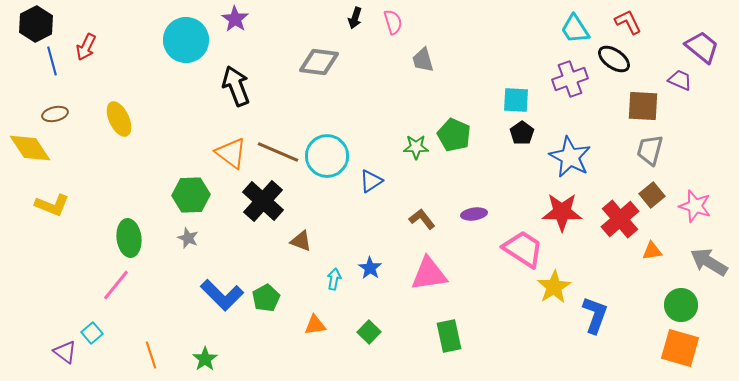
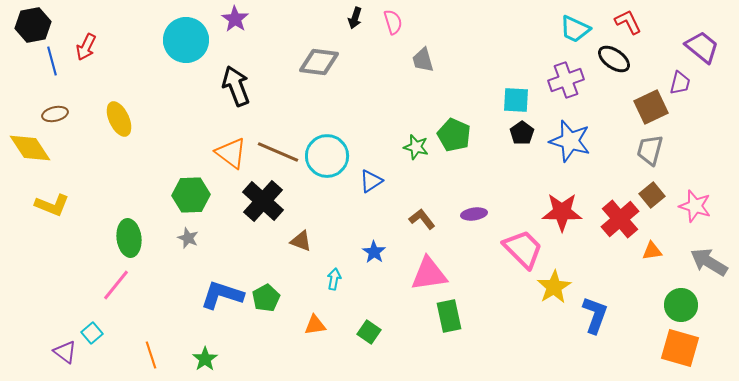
black hexagon at (36, 24): moved 3 px left, 1 px down; rotated 16 degrees clockwise
cyan trapezoid at (575, 29): rotated 32 degrees counterclockwise
purple cross at (570, 79): moved 4 px left, 1 px down
purple trapezoid at (680, 80): moved 3 px down; rotated 80 degrees clockwise
brown square at (643, 106): moved 8 px right, 1 px down; rotated 28 degrees counterclockwise
green star at (416, 147): rotated 15 degrees clockwise
blue star at (570, 157): moved 16 px up; rotated 12 degrees counterclockwise
pink trapezoid at (523, 249): rotated 12 degrees clockwise
blue star at (370, 268): moved 4 px right, 16 px up
blue L-shape at (222, 295): rotated 153 degrees clockwise
green square at (369, 332): rotated 10 degrees counterclockwise
green rectangle at (449, 336): moved 20 px up
